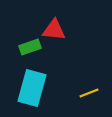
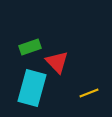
red triangle: moved 3 px right, 32 px down; rotated 40 degrees clockwise
